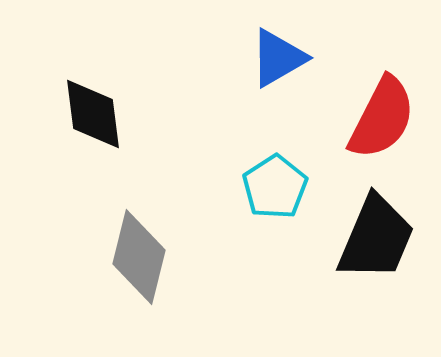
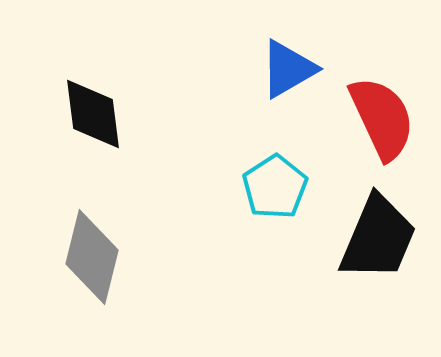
blue triangle: moved 10 px right, 11 px down
red semicircle: rotated 52 degrees counterclockwise
black trapezoid: moved 2 px right
gray diamond: moved 47 px left
